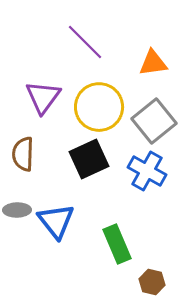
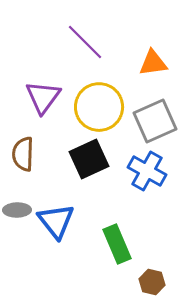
gray square: moved 1 px right; rotated 15 degrees clockwise
